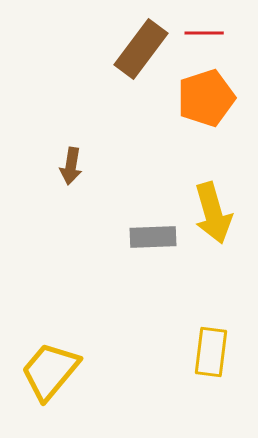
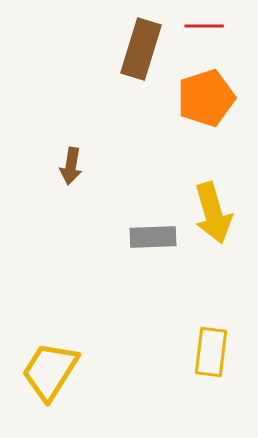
red line: moved 7 px up
brown rectangle: rotated 20 degrees counterclockwise
yellow trapezoid: rotated 8 degrees counterclockwise
